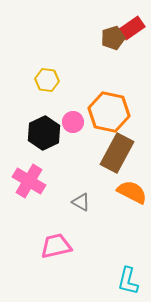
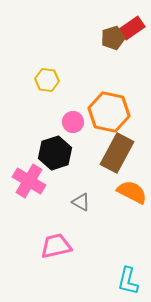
black hexagon: moved 11 px right, 20 px down; rotated 8 degrees clockwise
